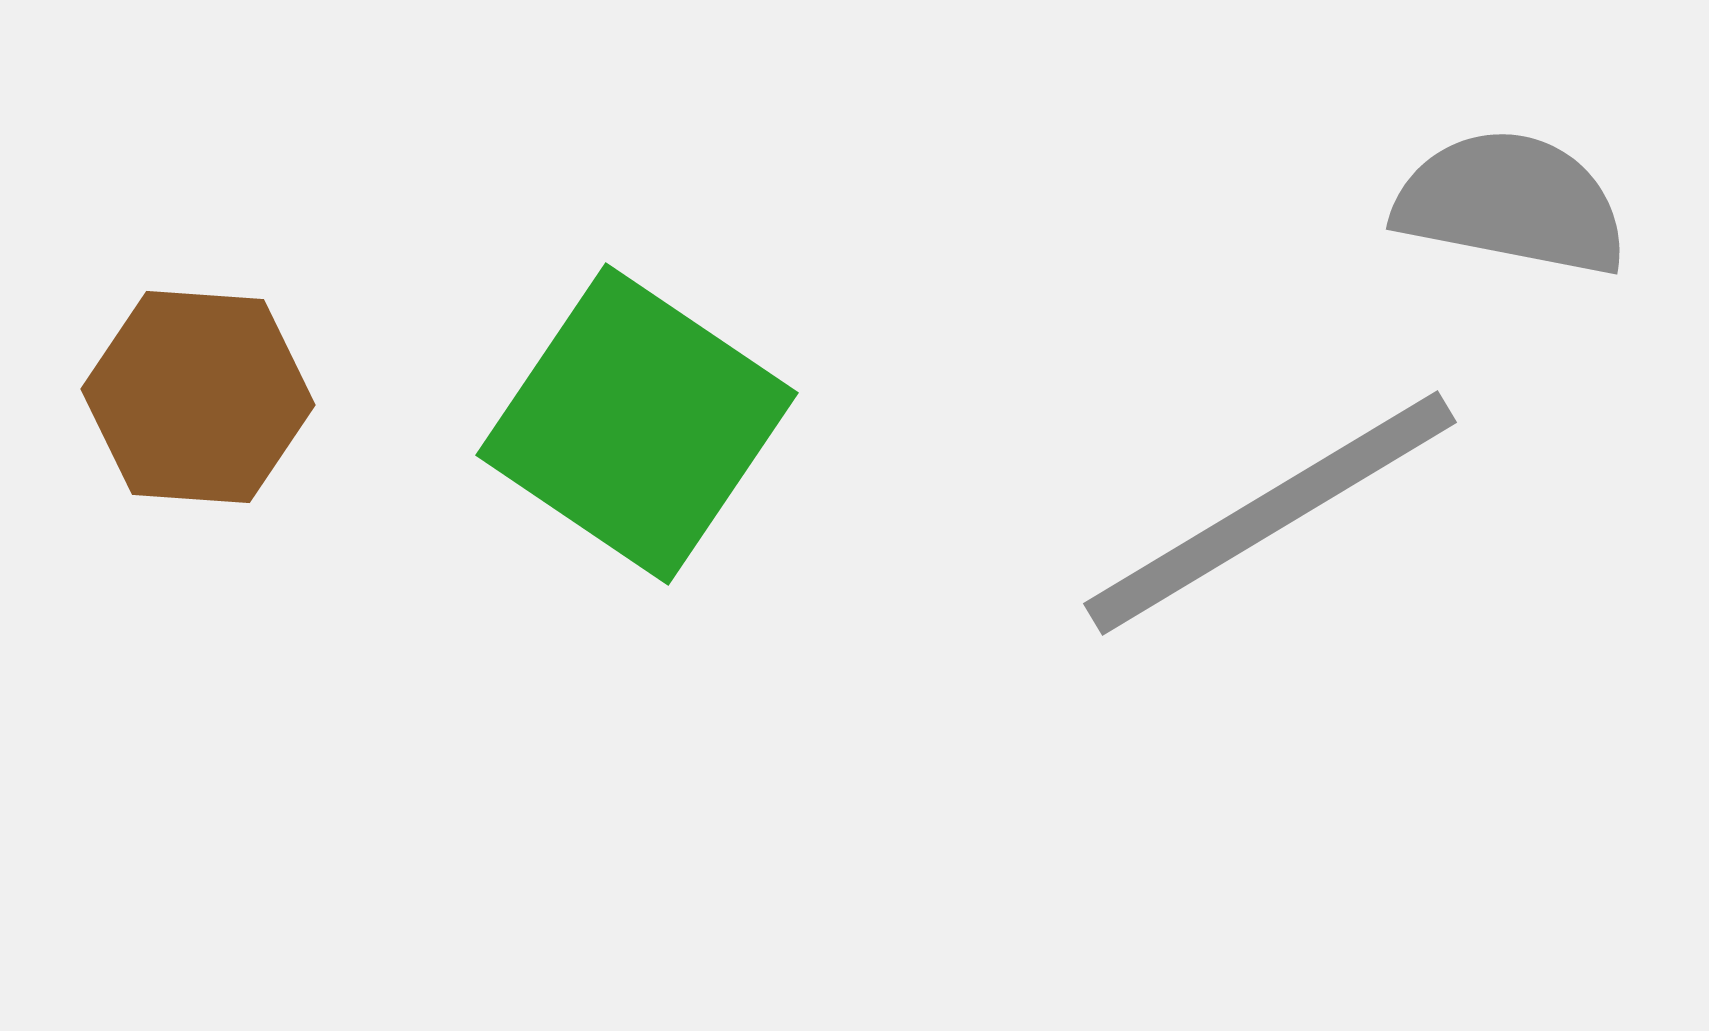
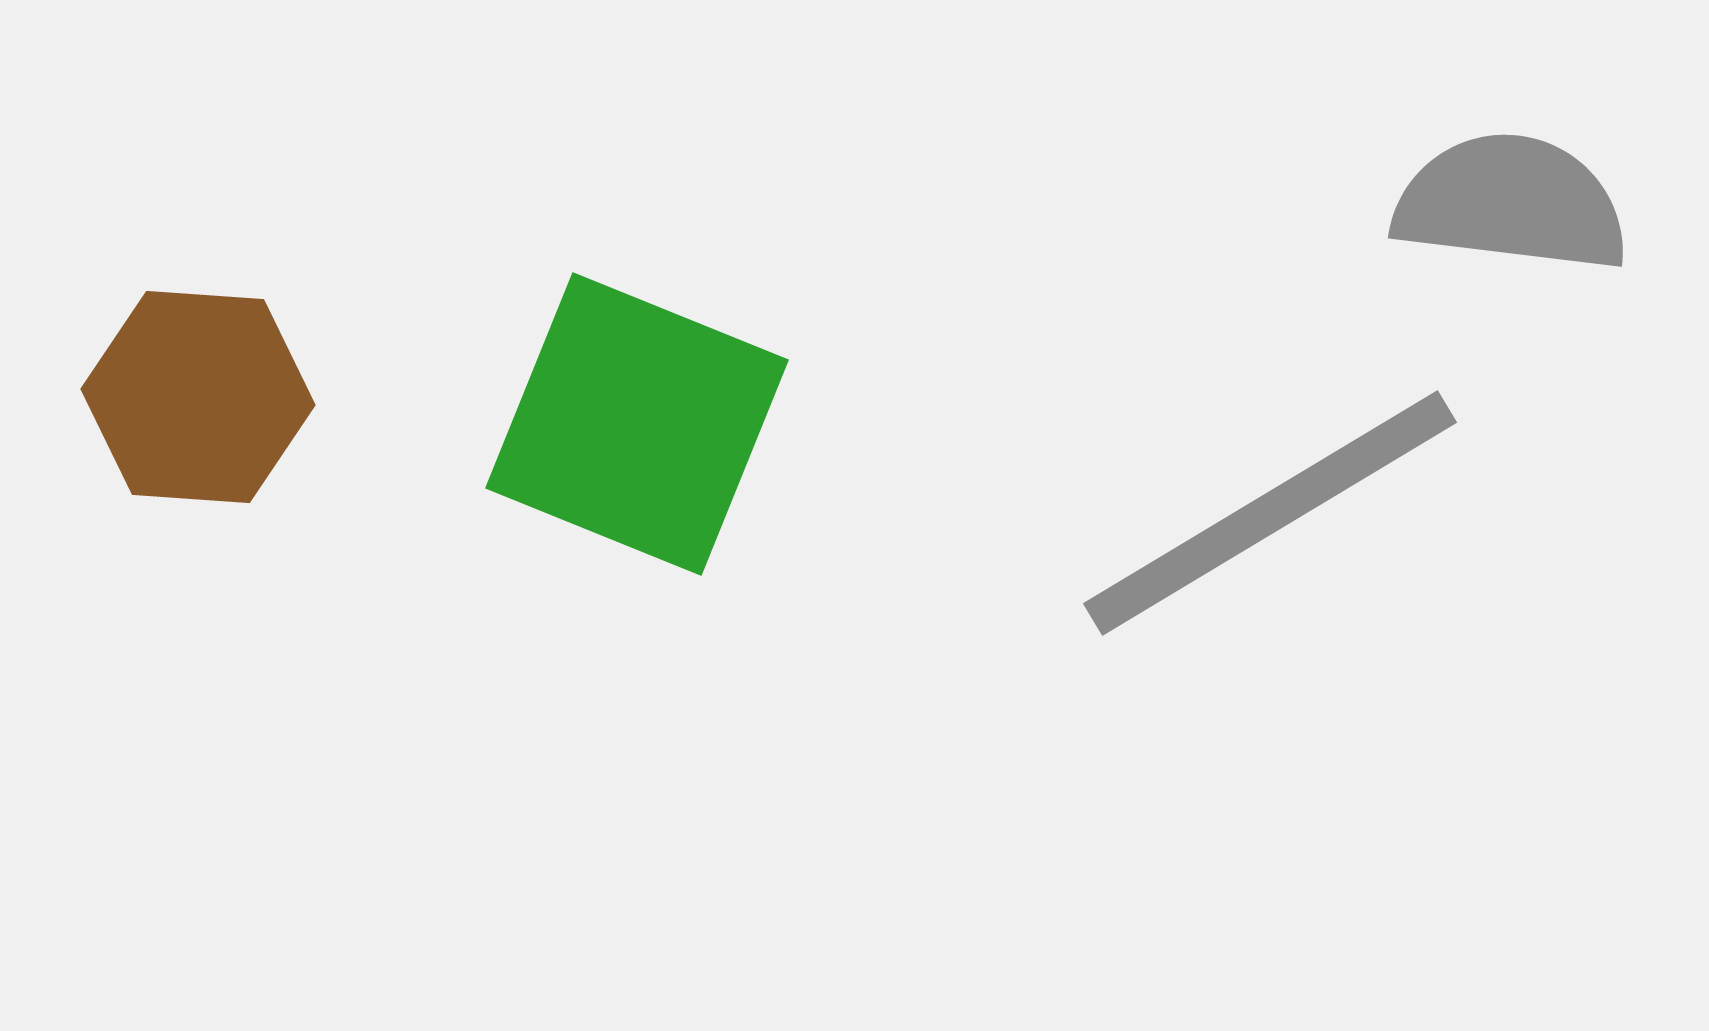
gray semicircle: rotated 4 degrees counterclockwise
green square: rotated 12 degrees counterclockwise
